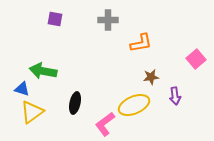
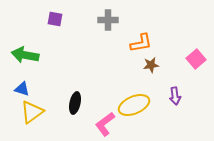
green arrow: moved 18 px left, 16 px up
brown star: moved 12 px up
